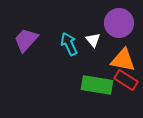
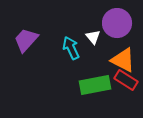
purple circle: moved 2 px left
white triangle: moved 3 px up
cyan arrow: moved 2 px right, 4 px down
orange triangle: rotated 16 degrees clockwise
green rectangle: moved 2 px left; rotated 20 degrees counterclockwise
